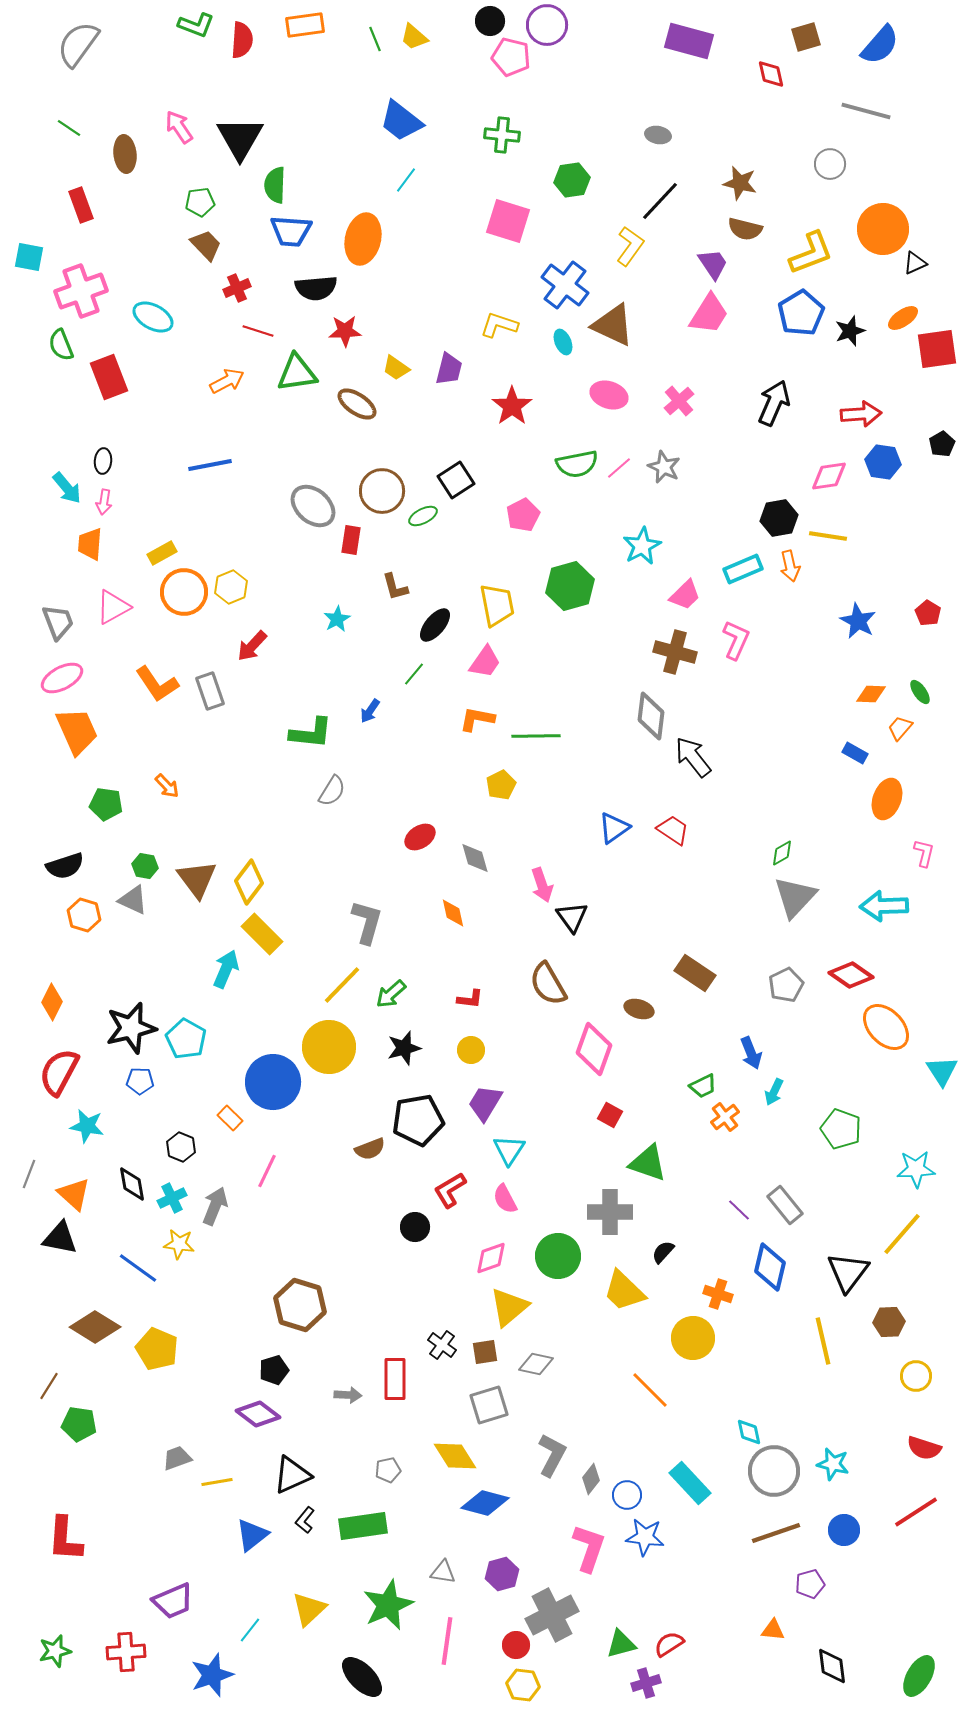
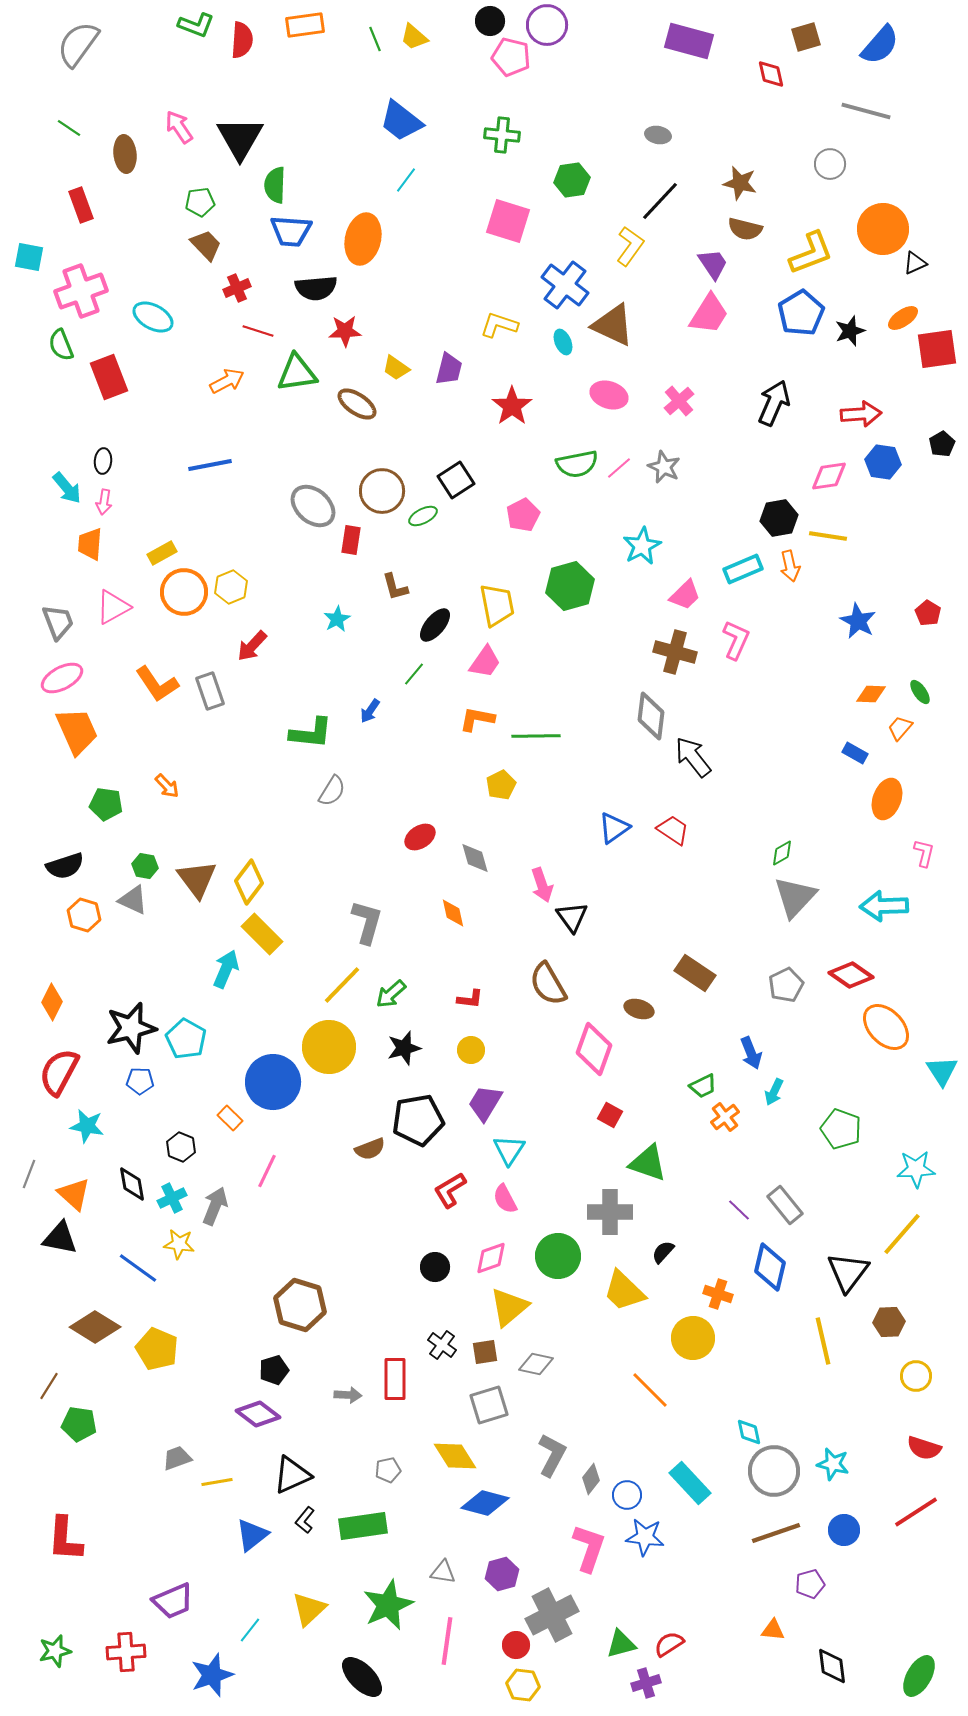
black circle at (415, 1227): moved 20 px right, 40 px down
